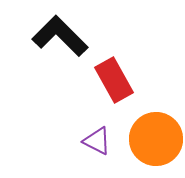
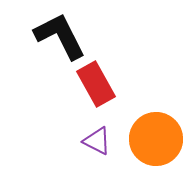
black L-shape: rotated 18 degrees clockwise
red rectangle: moved 18 px left, 4 px down
